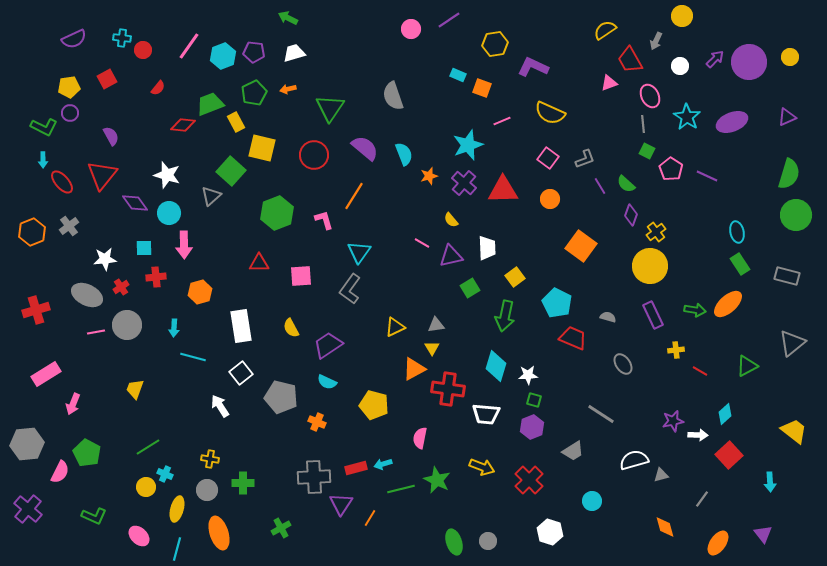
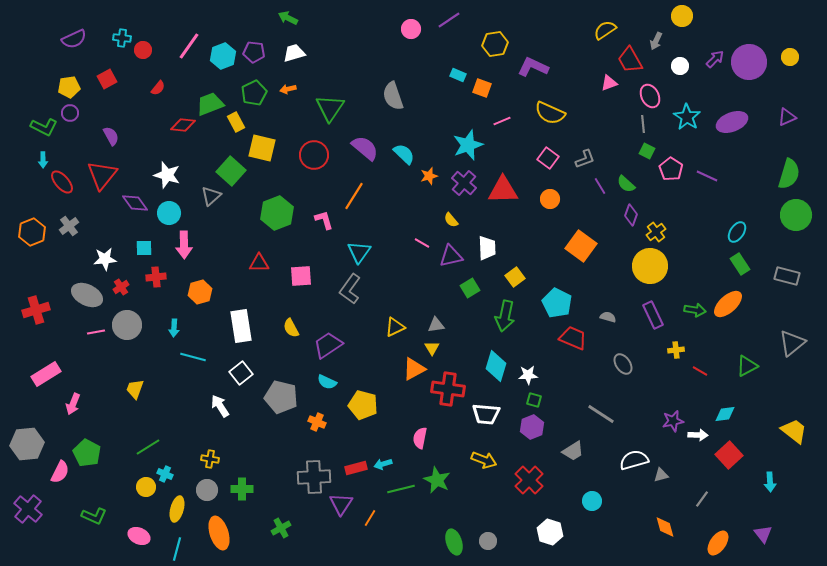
cyan semicircle at (404, 154): rotated 25 degrees counterclockwise
cyan ellipse at (737, 232): rotated 45 degrees clockwise
yellow pentagon at (374, 405): moved 11 px left
cyan diamond at (725, 414): rotated 35 degrees clockwise
yellow arrow at (482, 467): moved 2 px right, 7 px up
green cross at (243, 483): moved 1 px left, 6 px down
pink ellipse at (139, 536): rotated 20 degrees counterclockwise
